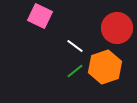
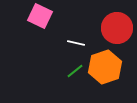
white line: moved 1 px right, 3 px up; rotated 24 degrees counterclockwise
